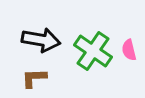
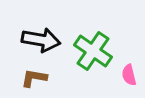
pink semicircle: moved 25 px down
brown L-shape: rotated 12 degrees clockwise
